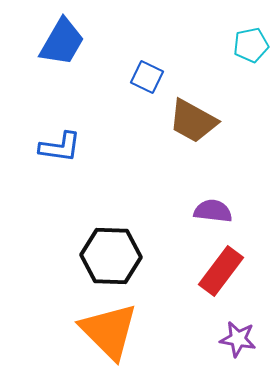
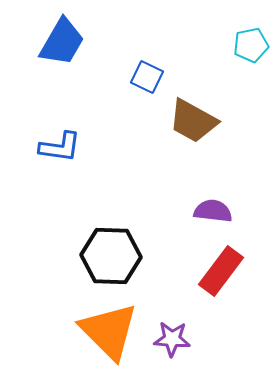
purple star: moved 66 px left; rotated 6 degrees counterclockwise
